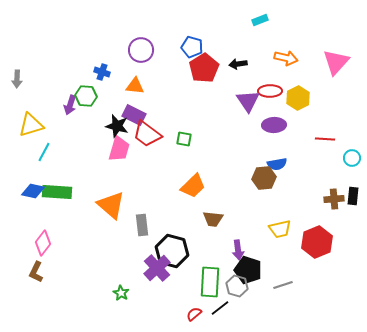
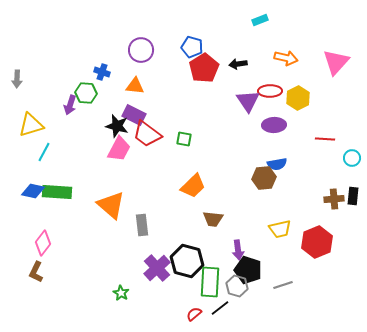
green hexagon at (86, 96): moved 3 px up
pink trapezoid at (119, 149): rotated 12 degrees clockwise
black hexagon at (172, 251): moved 15 px right, 10 px down
